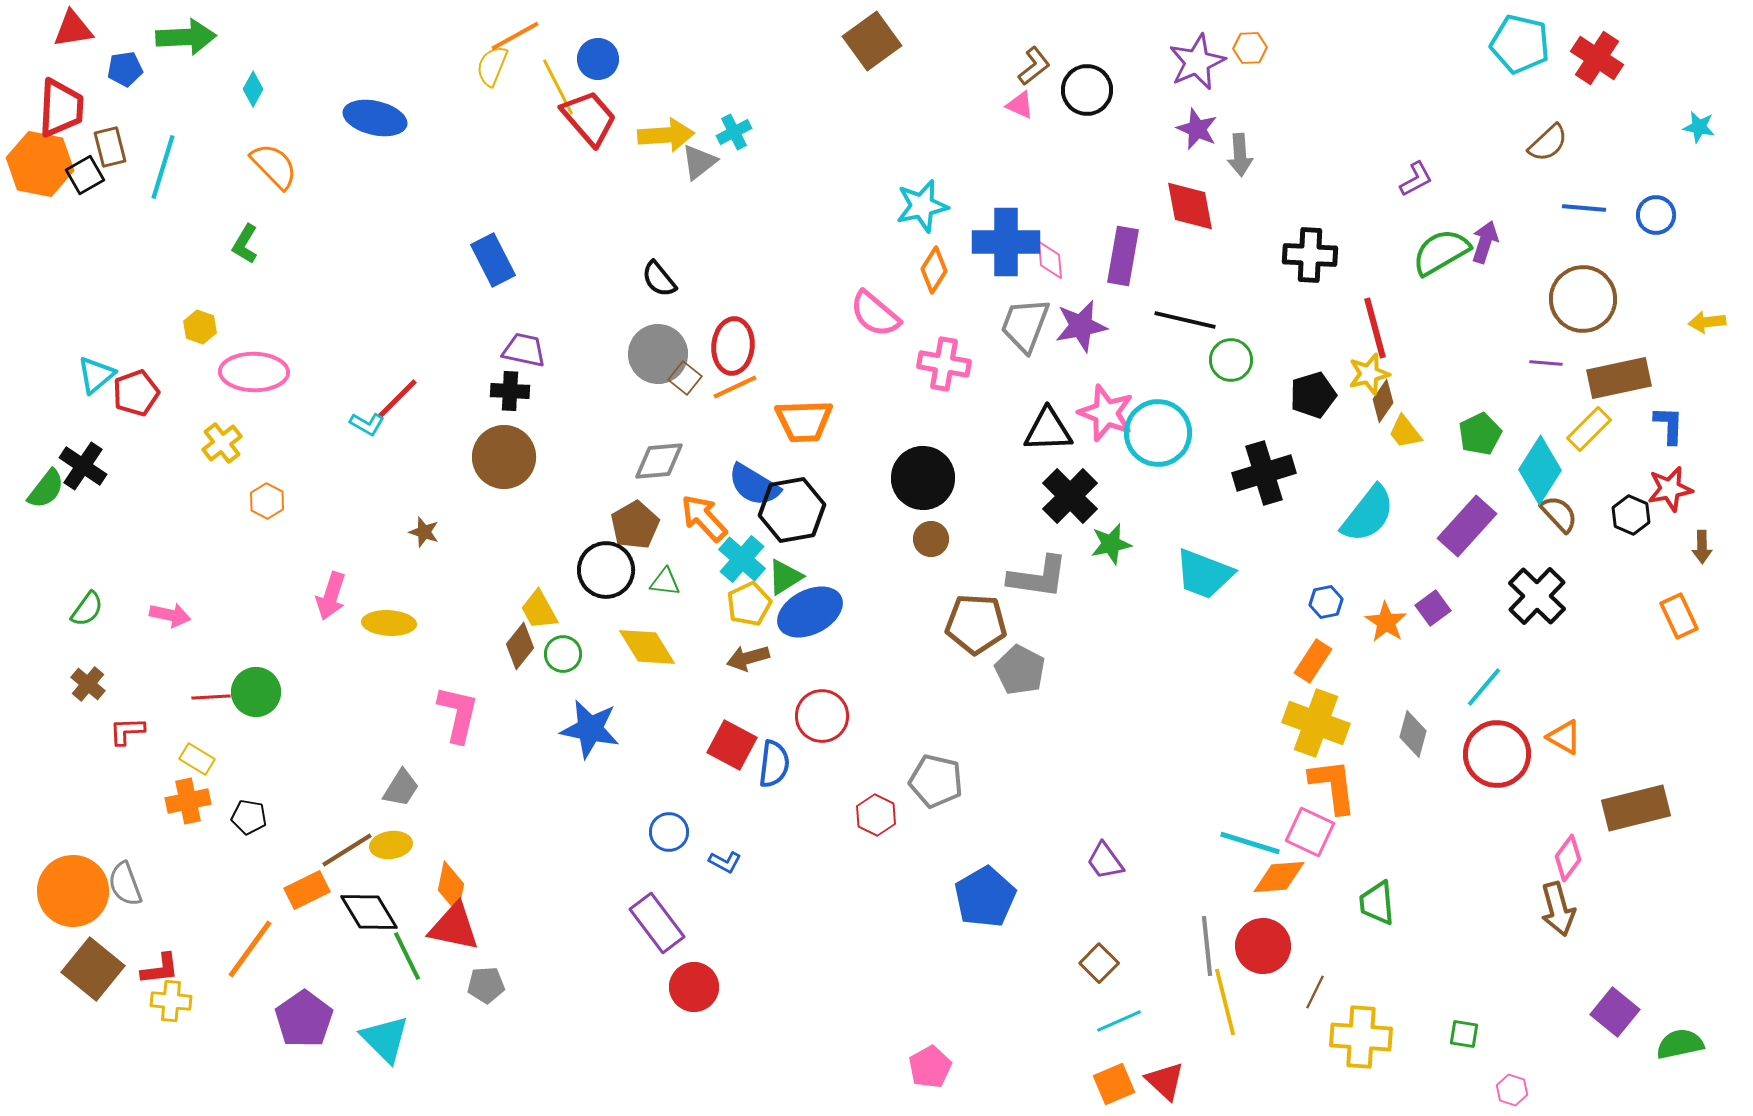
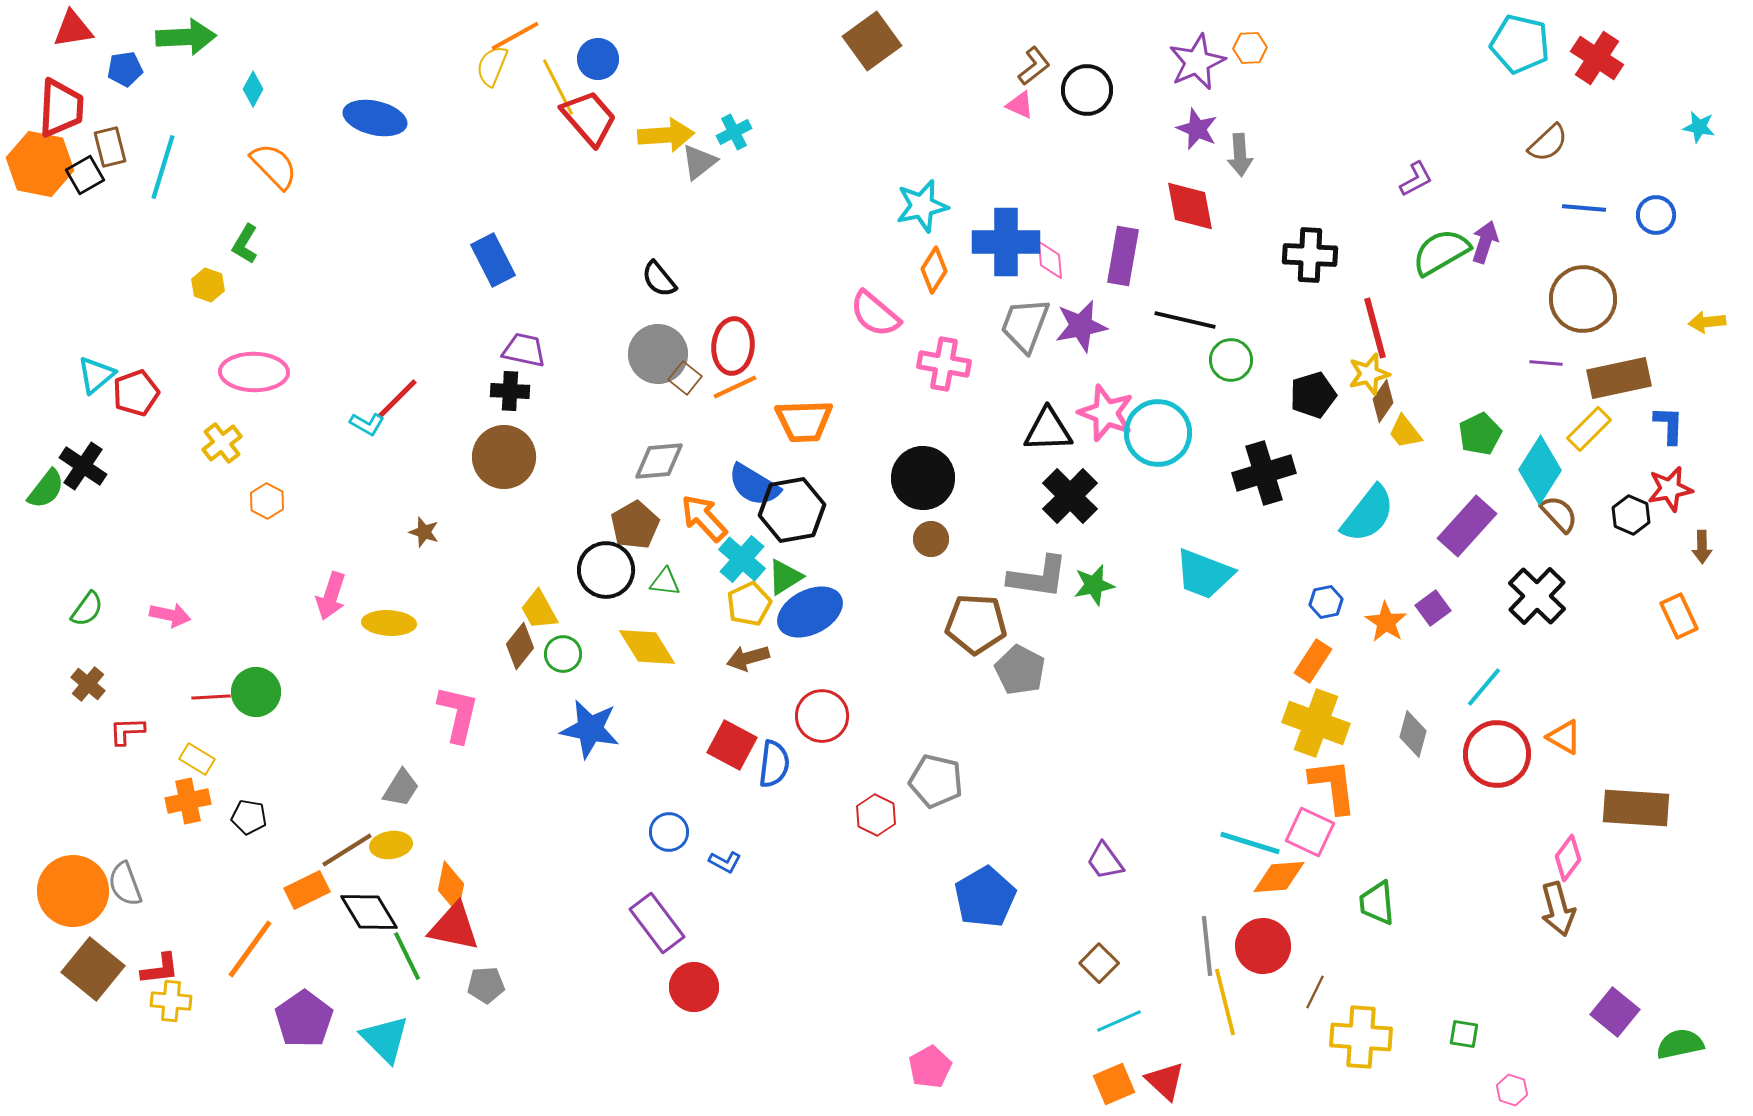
yellow hexagon at (200, 327): moved 8 px right, 42 px up
green star at (1111, 544): moved 17 px left, 41 px down
brown rectangle at (1636, 808): rotated 18 degrees clockwise
